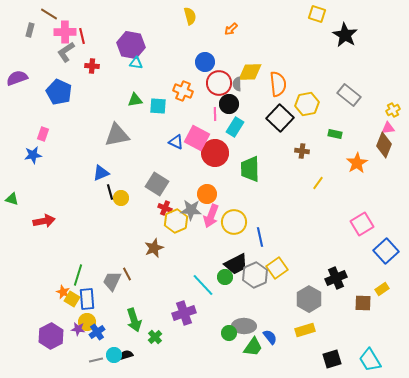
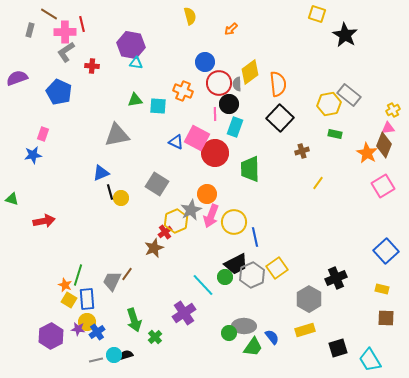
red line at (82, 36): moved 12 px up
yellow diamond at (250, 72): rotated 35 degrees counterclockwise
yellow hexagon at (307, 104): moved 22 px right
cyan rectangle at (235, 127): rotated 12 degrees counterclockwise
brown cross at (302, 151): rotated 24 degrees counterclockwise
orange star at (357, 163): moved 10 px right, 10 px up; rotated 10 degrees counterclockwise
red cross at (165, 208): moved 24 px down; rotated 32 degrees clockwise
gray star at (191, 210): rotated 30 degrees counterclockwise
pink square at (362, 224): moved 21 px right, 38 px up
blue line at (260, 237): moved 5 px left
brown line at (127, 274): rotated 64 degrees clockwise
gray hexagon at (255, 275): moved 3 px left
yellow rectangle at (382, 289): rotated 48 degrees clockwise
orange star at (63, 292): moved 2 px right, 7 px up
yellow square at (72, 299): moved 3 px left, 1 px down
brown square at (363, 303): moved 23 px right, 15 px down
purple cross at (184, 313): rotated 15 degrees counterclockwise
blue semicircle at (270, 337): moved 2 px right
black square at (332, 359): moved 6 px right, 11 px up
